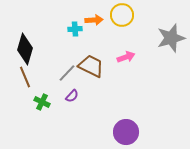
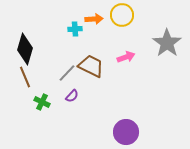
orange arrow: moved 1 px up
gray star: moved 4 px left, 5 px down; rotated 20 degrees counterclockwise
